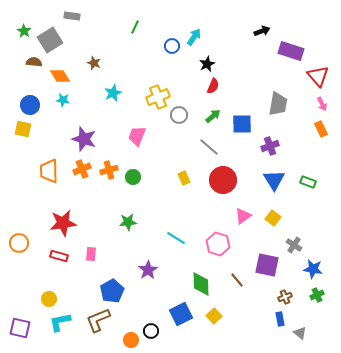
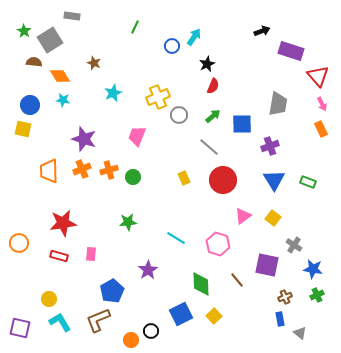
cyan L-shape at (60, 322): rotated 70 degrees clockwise
